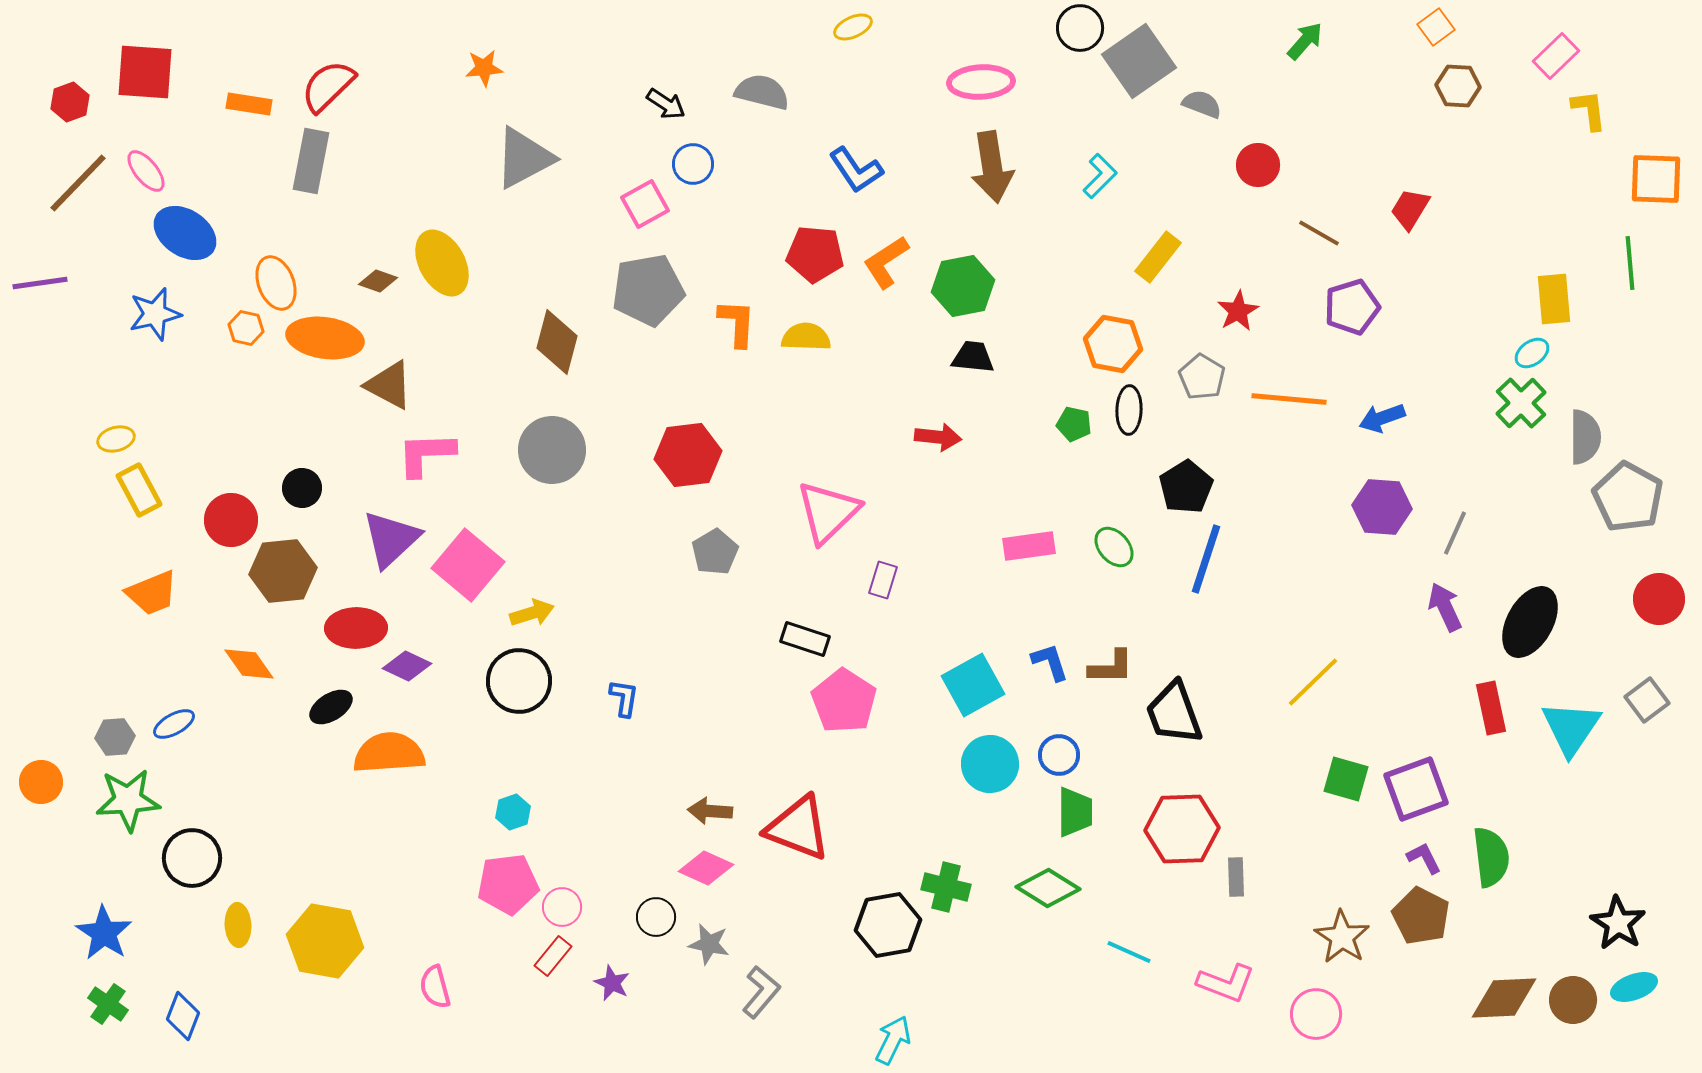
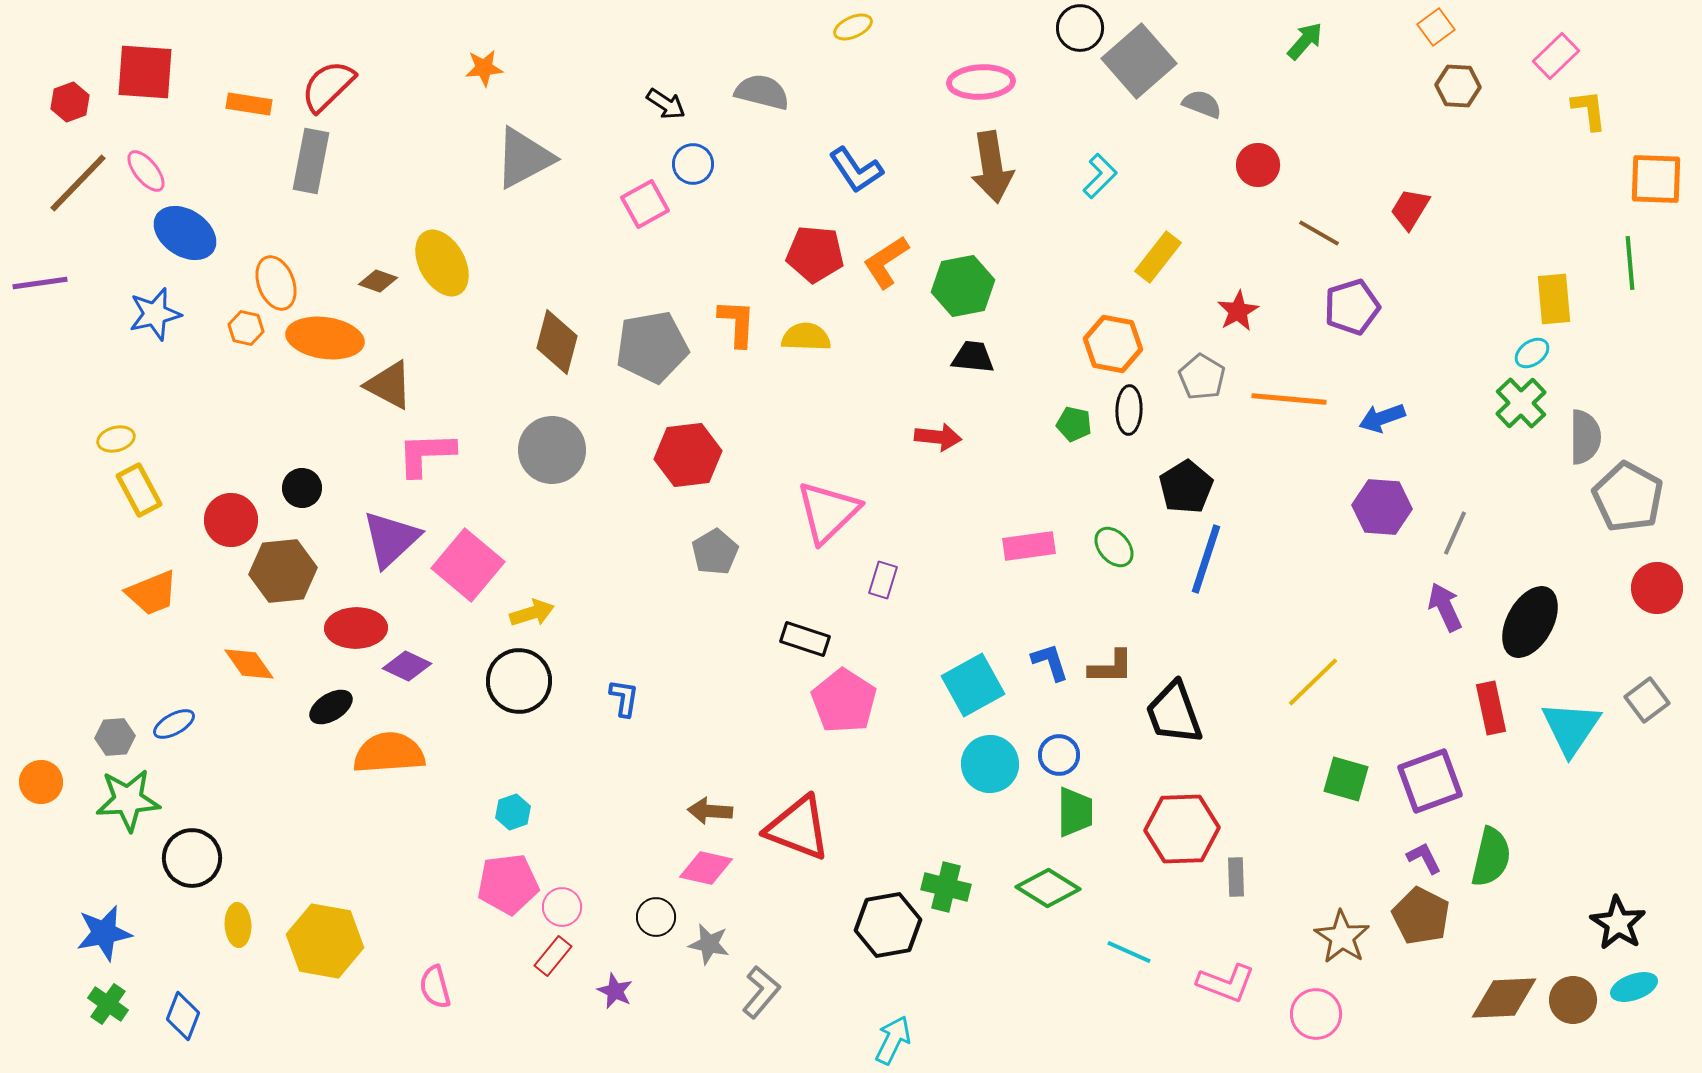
gray square at (1139, 61): rotated 6 degrees counterclockwise
gray pentagon at (648, 290): moved 4 px right, 57 px down
red circle at (1659, 599): moved 2 px left, 11 px up
purple square at (1416, 789): moved 14 px right, 8 px up
green semicircle at (1491, 857): rotated 20 degrees clockwise
pink diamond at (706, 868): rotated 12 degrees counterclockwise
blue star at (104, 933): rotated 28 degrees clockwise
purple star at (612, 983): moved 3 px right, 8 px down
